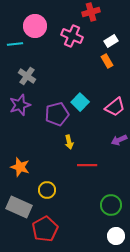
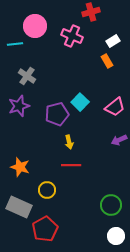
white rectangle: moved 2 px right
purple star: moved 1 px left, 1 px down
red line: moved 16 px left
